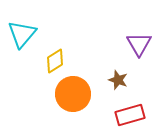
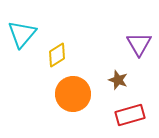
yellow diamond: moved 2 px right, 6 px up
